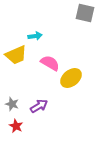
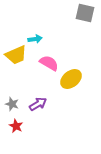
cyan arrow: moved 3 px down
pink semicircle: moved 1 px left
yellow ellipse: moved 1 px down
purple arrow: moved 1 px left, 2 px up
